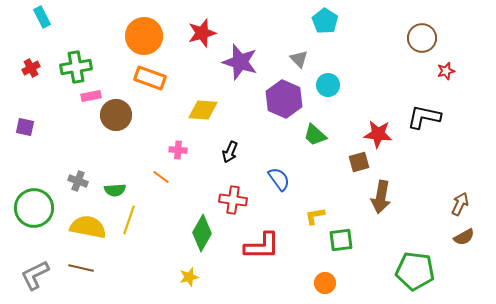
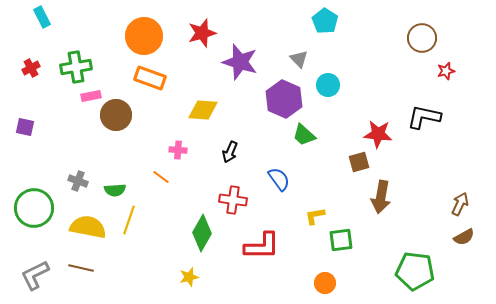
green trapezoid at (315, 135): moved 11 px left
